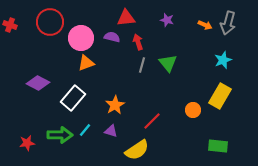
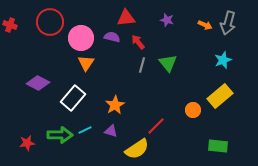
red arrow: rotated 21 degrees counterclockwise
orange triangle: rotated 36 degrees counterclockwise
yellow rectangle: rotated 20 degrees clockwise
red line: moved 4 px right, 5 px down
cyan line: rotated 24 degrees clockwise
yellow semicircle: moved 1 px up
